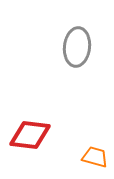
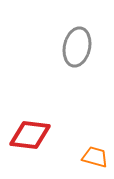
gray ellipse: rotated 6 degrees clockwise
